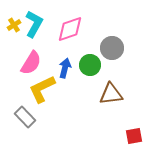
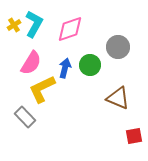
gray circle: moved 6 px right, 1 px up
brown triangle: moved 7 px right, 4 px down; rotated 30 degrees clockwise
